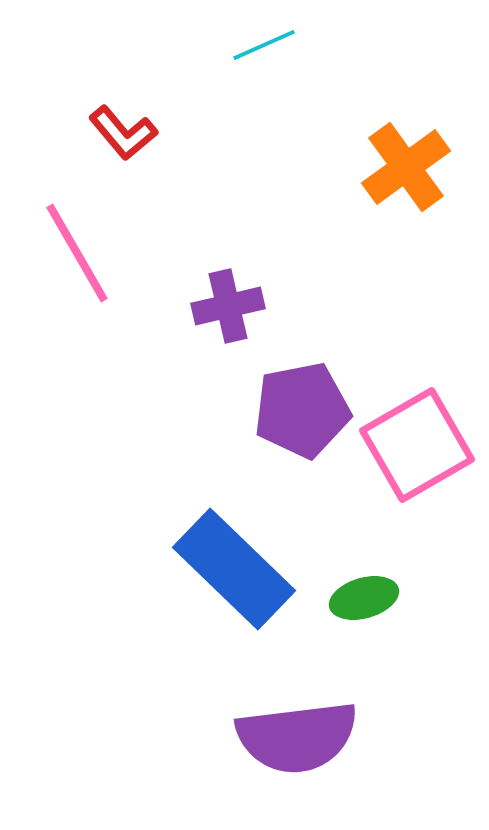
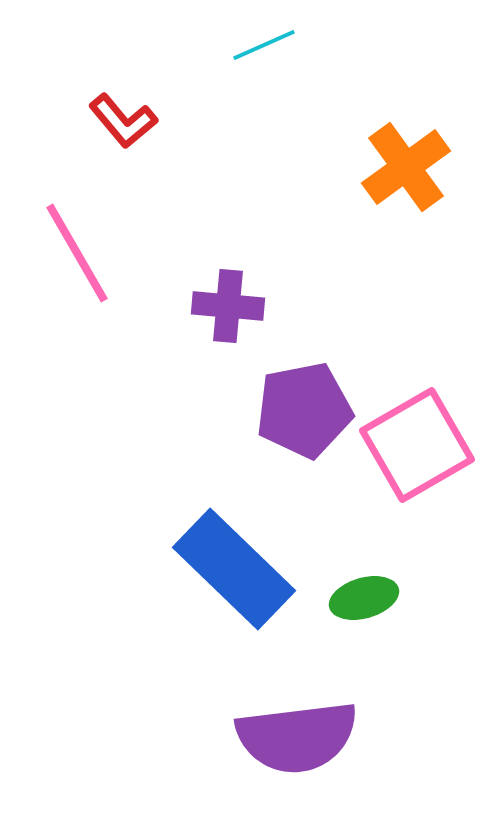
red L-shape: moved 12 px up
purple cross: rotated 18 degrees clockwise
purple pentagon: moved 2 px right
